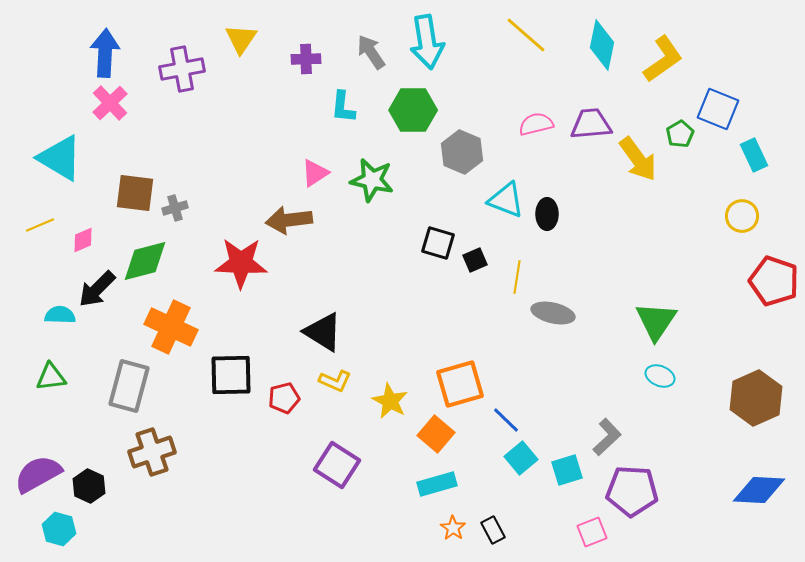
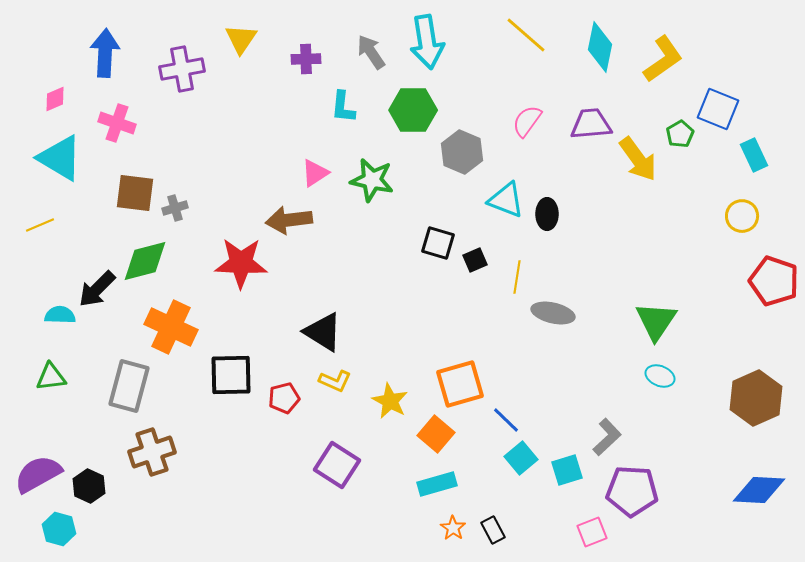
cyan diamond at (602, 45): moved 2 px left, 2 px down
pink cross at (110, 103): moved 7 px right, 20 px down; rotated 27 degrees counterclockwise
pink semicircle at (536, 124): moved 9 px left, 3 px up; rotated 40 degrees counterclockwise
pink diamond at (83, 240): moved 28 px left, 141 px up
